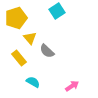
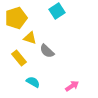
yellow triangle: rotated 32 degrees counterclockwise
